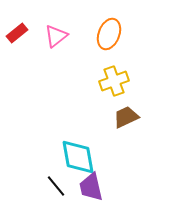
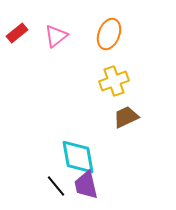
purple trapezoid: moved 5 px left, 2 px up
